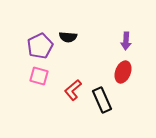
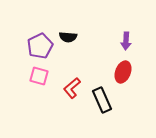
red L-shape: moved 1 px left, 2 px up
